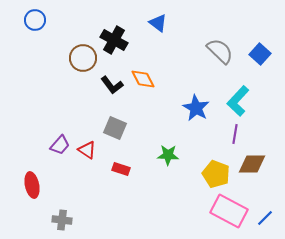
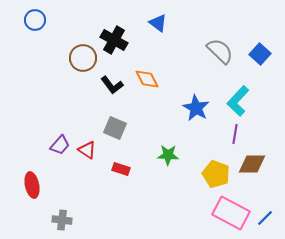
orange diamond: moved 4 px right
pink rectangle: moved 2 px right, 2 px down
